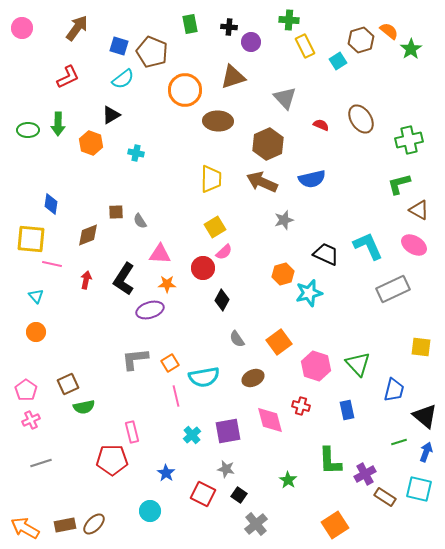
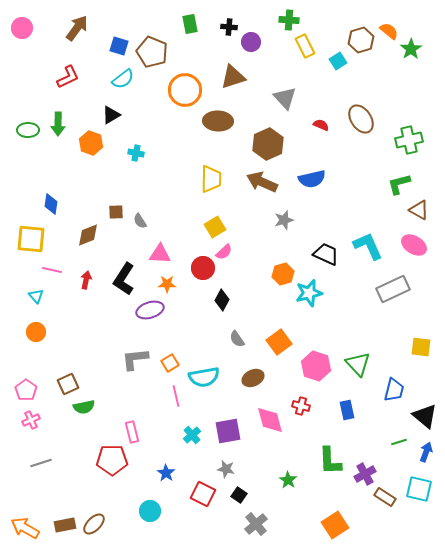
pink line at (52, 264): moved 6 px down
